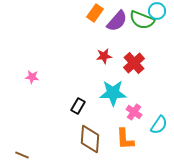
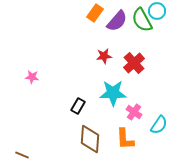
green semicircle: rotated 40 degrees clockwise
